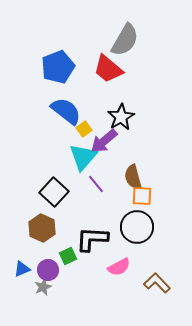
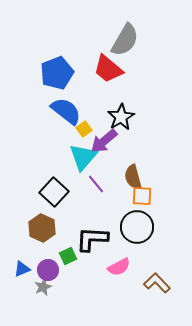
blue pentagon: moved 1 px left, 6 px down
